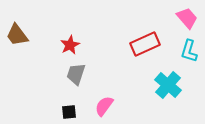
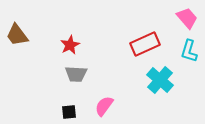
gray trapezoid: rotated 105 degrees counterclockwise
cyan cross: moved 8 px left, 5 px up
